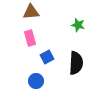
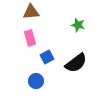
black semicircle: rotated 50 degrees clockwise
